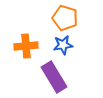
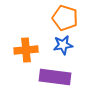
orange cross: moved 4 px down
purple rectangle: moved 1 px right; rotated 52 degrees counterclockwise
